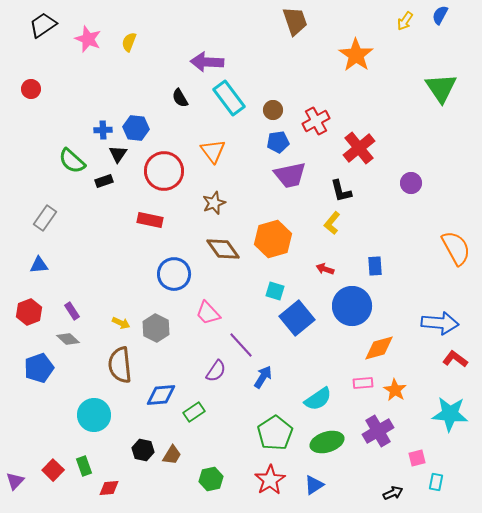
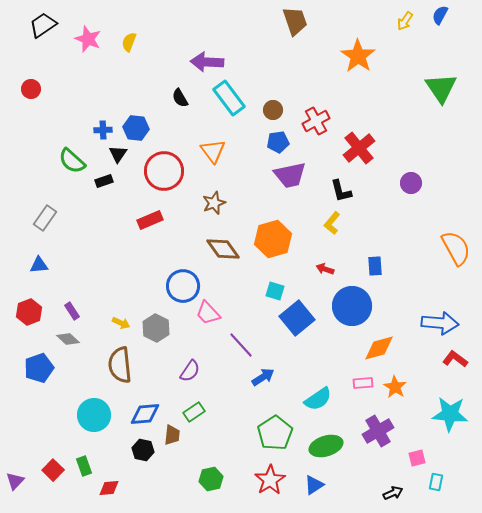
orange star at (356, 55): moved 2 px right, 1 px down
red rectangle at (150, 220): rotated 35 degrees counterclockwise
blue circle at (174, 274): moved 9 px right, 12 px down
purple semicircle at (216, 371): moved 26 px left
blue arrow at (263, 377): rotated 25 degrees clockwise
orange star at (395, 390): moved 3 px up
blue diamond at (161, 395): moved 16 px left, 19 px down
green ellipse at (327, 442): moved 1 px left, 4 px down
brown trapezoid at (172, 455): moved 20 px up; rotated 25 degrees counterclockwise
